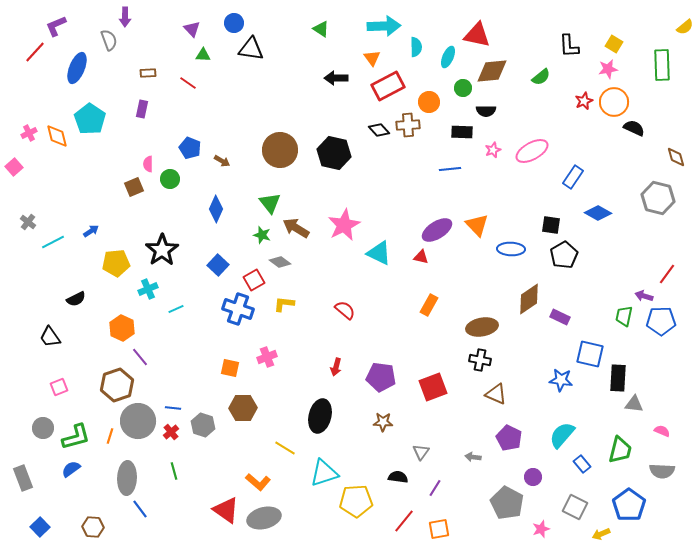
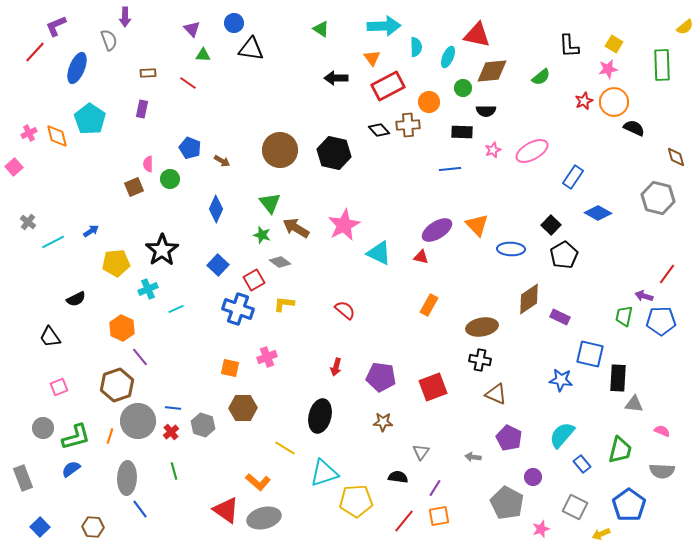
black square at (551, 225): rotated 36 degrees clockwise
orange square at (439, 529): moved 13 px up
